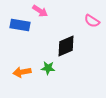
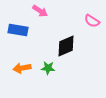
blue rectangle: moved 2 px left, 5 px down
orange arrow: moved 4 px up
